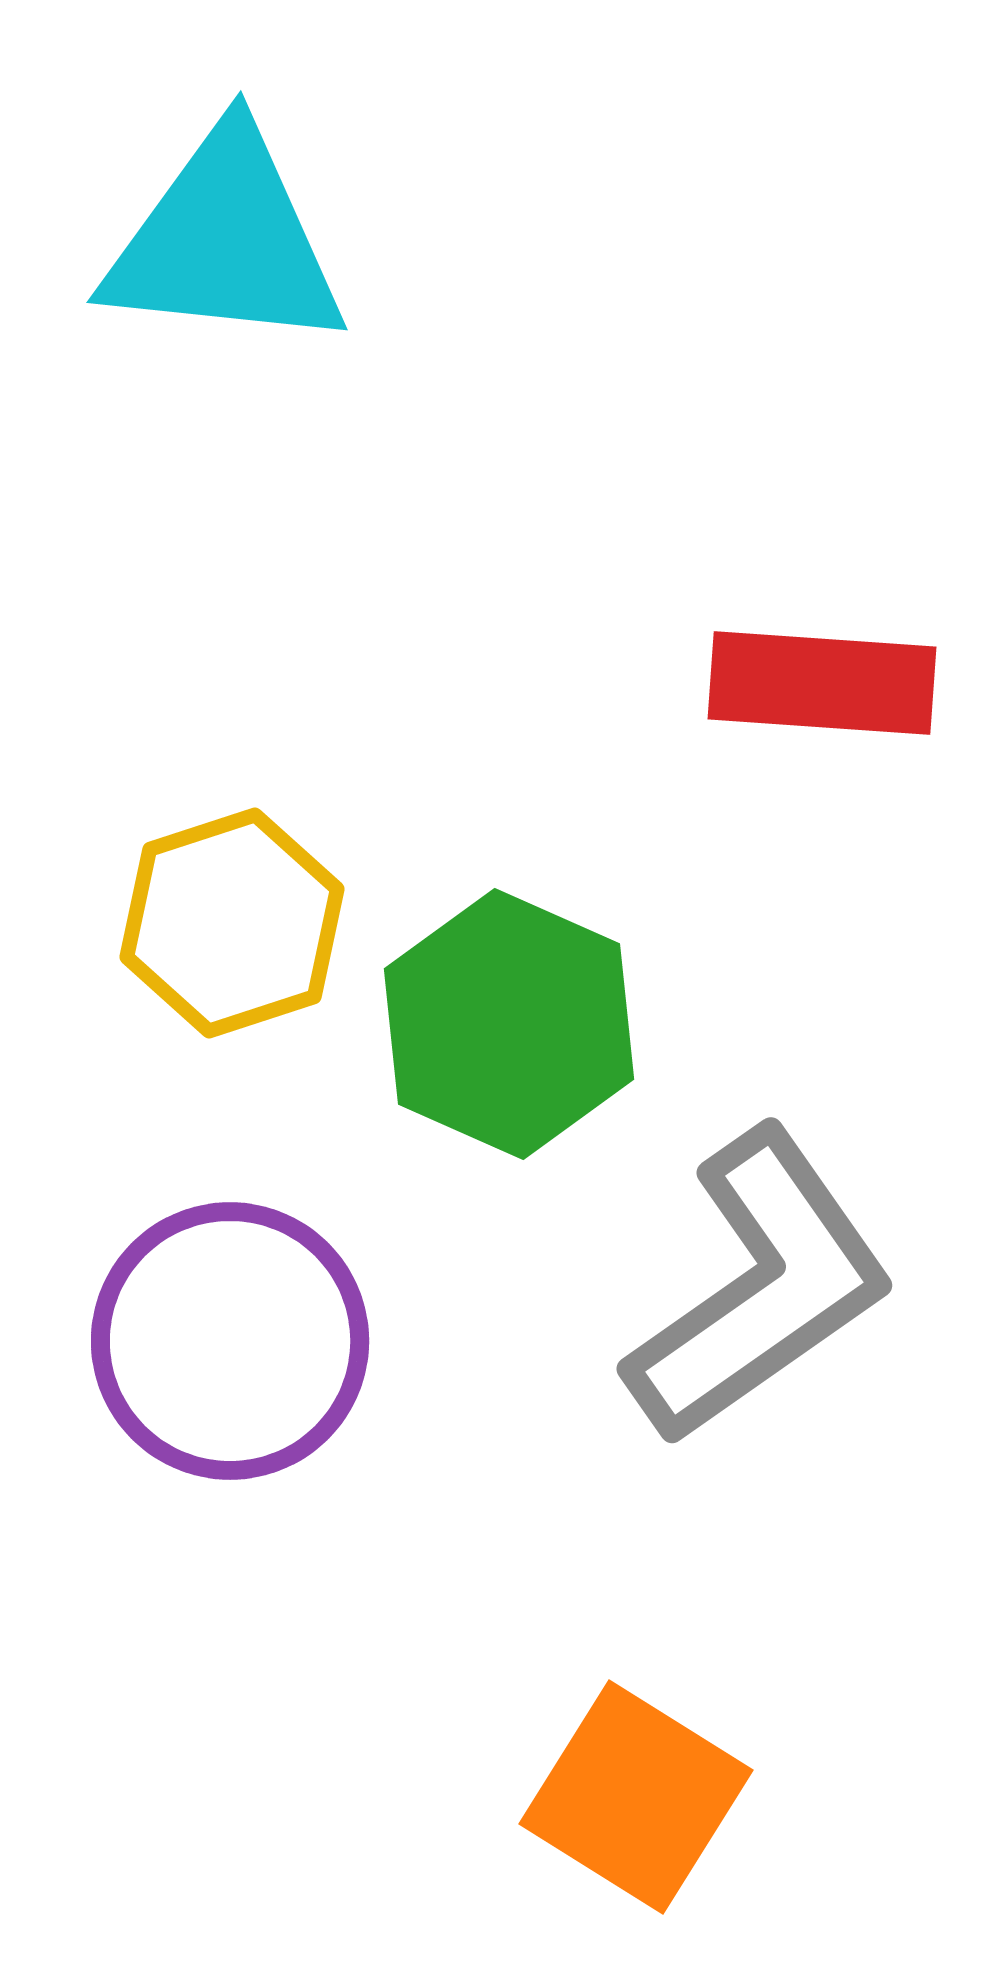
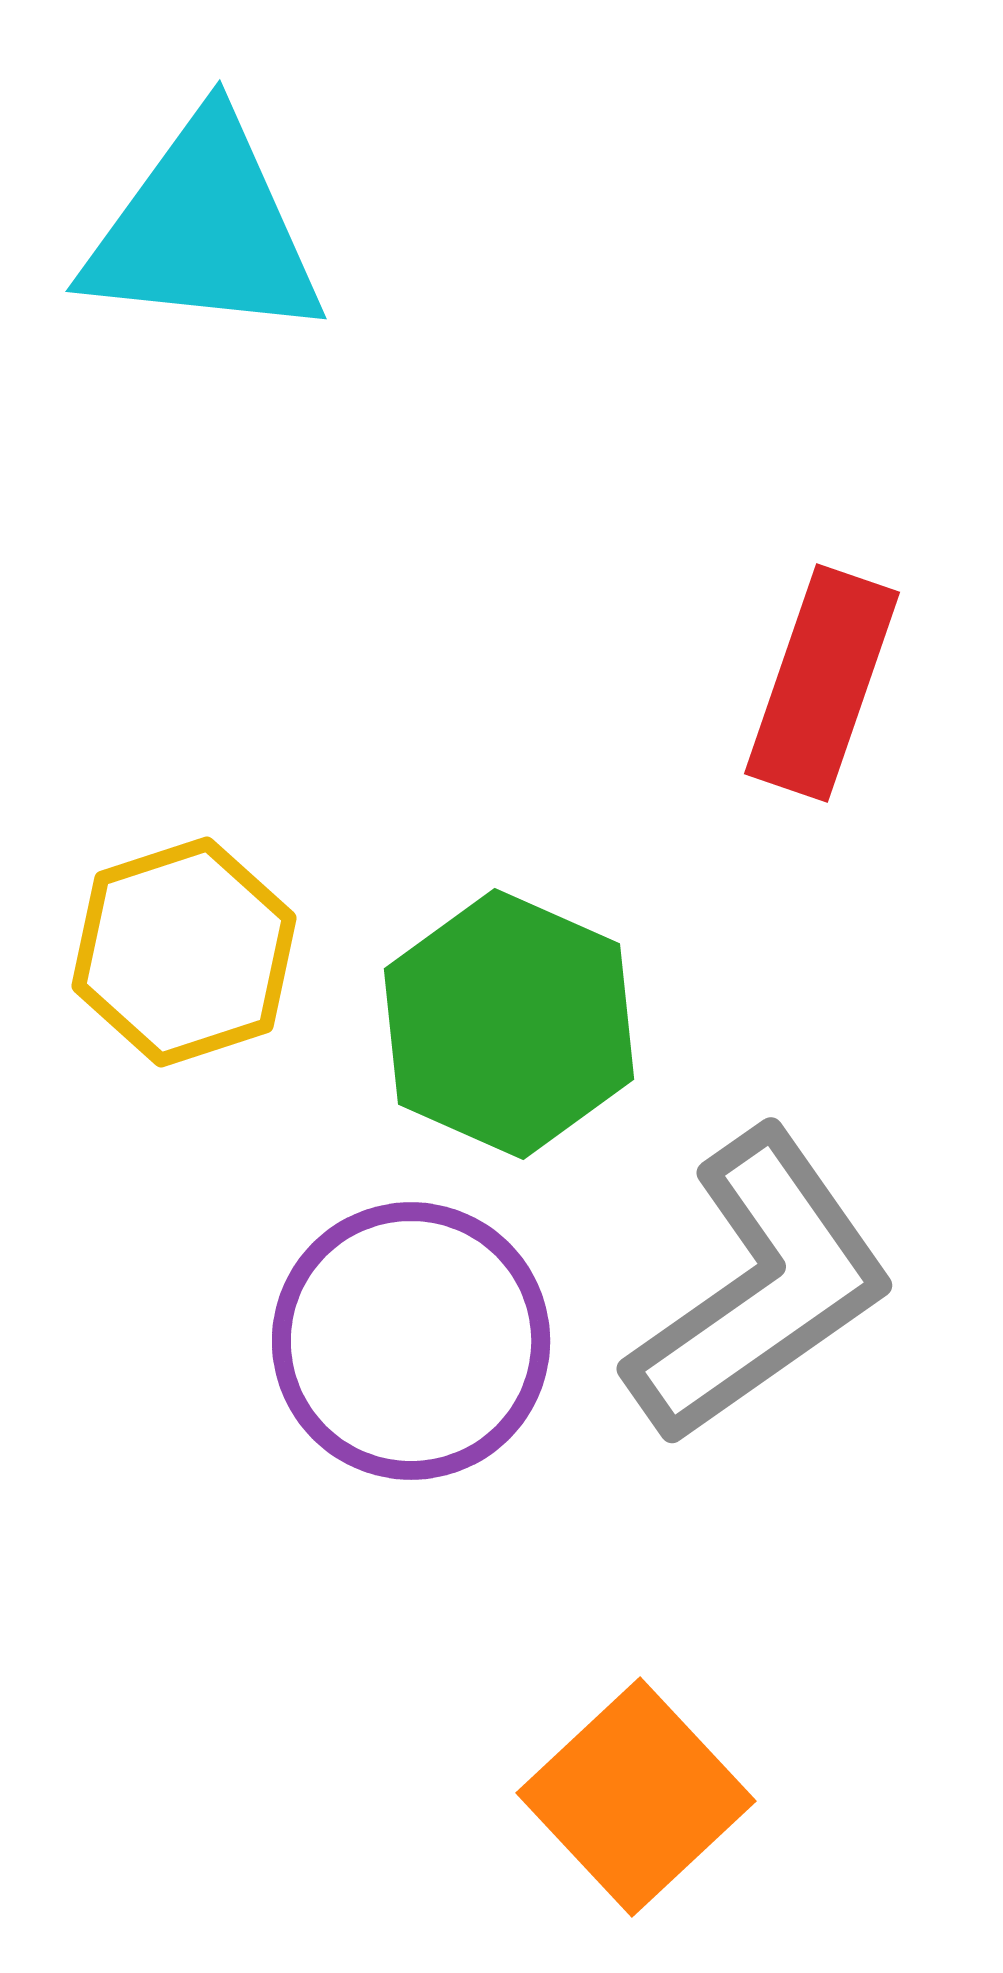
cyan triangle: moved 21 px left, 11 px up
red rectangle: rotated 75 degrees counterclockwise
yellow hexagon: moved 48 px left, 29 px down
purple circle: moved 181 px right
orange square: rotated 15 degrees clockwise
